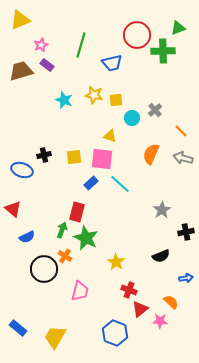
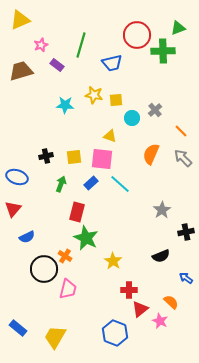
purple rectangle at (47, 65): moved 10 px right
cyan star at (64, 100): moved 1 px right, 5 px down; rotated 18 degrees counterclockwise
black cross at (44, 155): moved 2 px right, 1 px down
gray arrow at (183, 158): rotated 30 degrees clockwise
blue ellipse at (22, 170): moved 5 px left, 7 px down
red triangle at (13, 209): rotated 30 degrees clockwise
green arrow at (62, 230): moved 1 px left, 46 px up
yellow star at (116, 262): moved 3 px left, 1 px up
blue arrow at (186, 278): rotated 136 degrees counterclockwise
red cross at (129, 290): rotated 21 degrees counterclockwise
pink trapezoid at (80, 291): moved 12 px left, 2 px up
pink star at (160, 321): rotated 21 degrees clockwise
